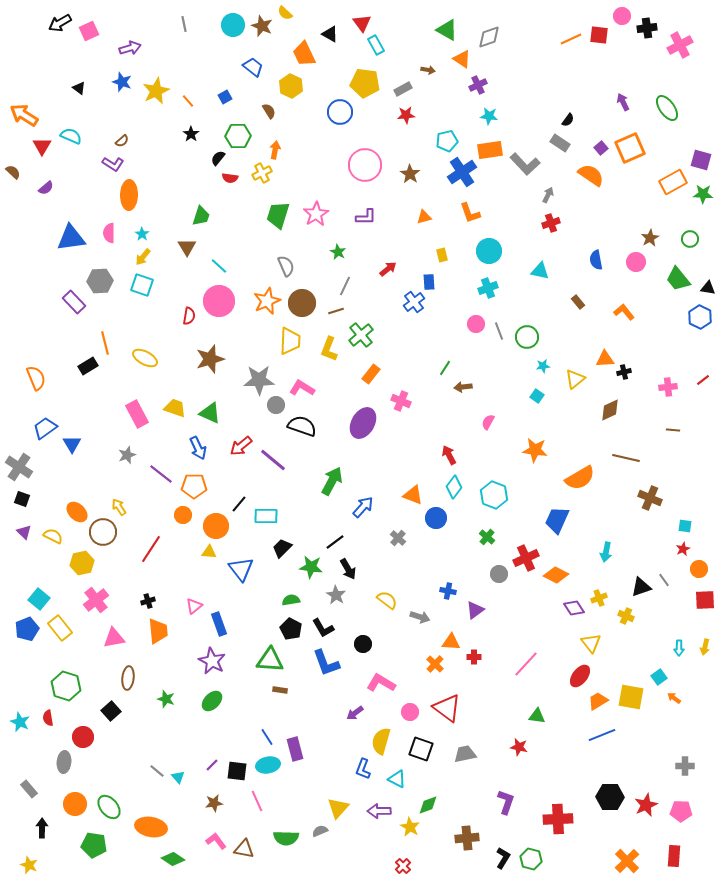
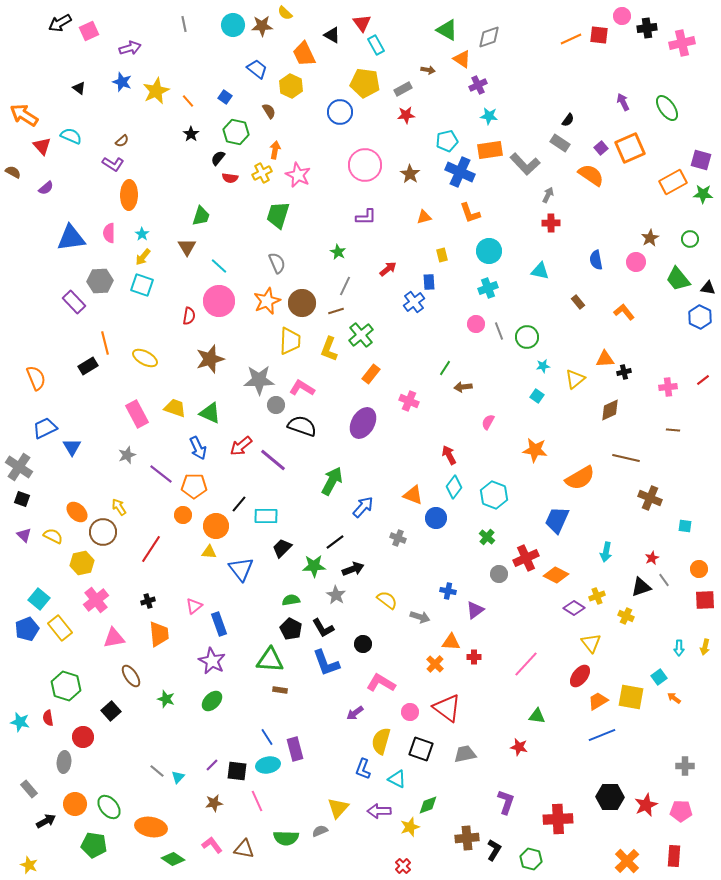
brown star at (262, 26): rotated 25 degrees counterclockwise
black triangle at (330, 34): moved 2 px right, 1 px down
pink cross at (680, 45): moved 2 px right, 2 px up; rotated 15 degrees clockwise
blue trapezoid at (253, 67): moved 4 px right, 2 px down
blue square at (225, 97): rotated 24 degrees counterclockwise
green hexagon at (238, 136): moved 2 px left, 4 px up; rotated 15 degrees clockwise
red triangle at (42, 146): rotated 12 degrees counterclockwise
brown semicircle at (13, 172): rotated 14 degrees counterclockwise
blue cross at (462, 172): moved 2 px left; rotated 32 degrees counterclockwise
pink star at (316, 214): moved 18 px left, 39 px up; rotated 15 degrees counterclockwise
red cross at (551, 223): rotated 18 degrees clockwise
gray semicircle at (286, 266): moved 9 px left, 3 px up
pink cross at (401, 401): moved 8 px right
blue trapezoid at (45, 428): rotated 10 degrees clockwise
blue triangle at (72, 444): moved 3 px down
purple triangle at (24, 532): moved 3 px down
gray cross at (398, 538): rotated 21 degrees counterclockwise
red star at (683, 549): moved 31 px left, 9 px down
green star at (311, 567): moved 3 px right, 1 px up; rotated 10 degrees counterclockwise
black arrow at (348, 569): moved 5 px right; rotated 80 degrees counterclockwise
yellow cross at (599, 598): moved 2 px left, 2 px up
purple diamond at (574, 608): rotated 25 degrees counterclockwise
orange trapezoid at (158, 631): moved 1 px right, 3 px down
brown ellipse at (128, 678): moved 3 px right, 2 px up; rotated 40 degrees counterclockwise
cyan star at (20, 722): rotated 12 degrees counterclockwise
cyan triangle at (178, 777): rotated 24 degrees clockwise
yellow star at (410, 827): rotated 24 degrees clockwise
black arrow at (42, 828): moved 4 px right, 7 px up; rotated 60 degrees clockwise
pink L-shape at (216, 841): moved 4 px left, 4 px down
black L-shape at (503, 858): moved 9 px left, 8 px up
